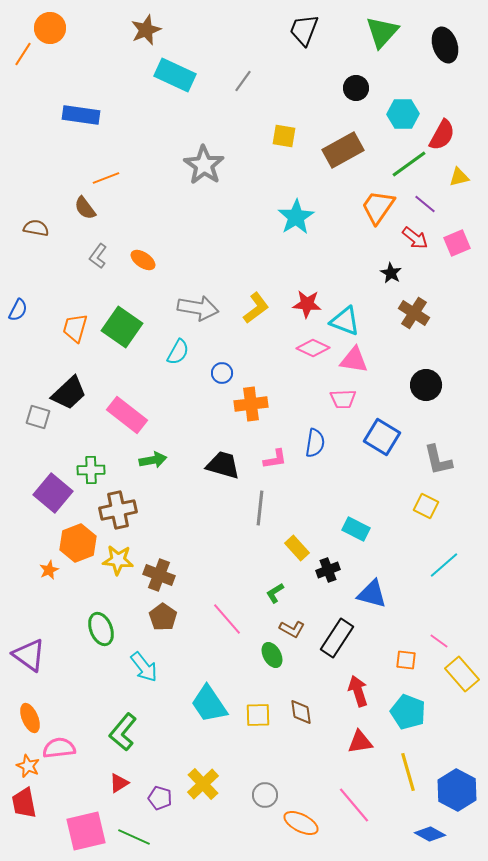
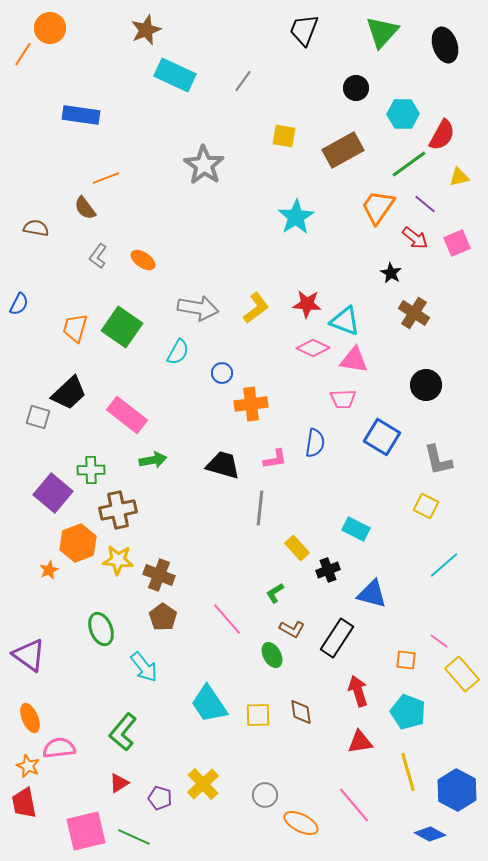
blue semicircle at (18, 310): moved 1 px right, 6 px up
